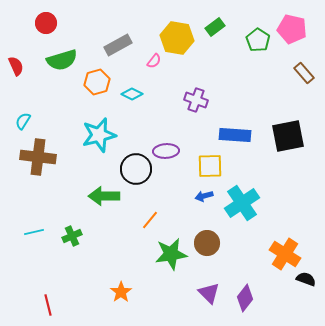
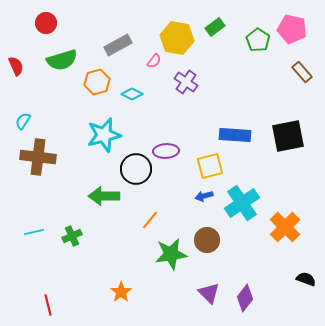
brown rectangle: moved 2 px left, 1 px up
purple cross: moved 10 px left, 18 px up; rotated 15 degrees clockwise
cyan star: moved 5 px right
yellow square: rotated 12 degrees counterclockwise
brown circle: moved 3 px up
orange cross: moved 27 px up; rotated 12 degrees clockwise
